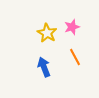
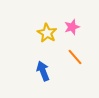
orange line: rotated 12 degrees counterclockwise
blue arrow: moved 1 px left, 4 px down
